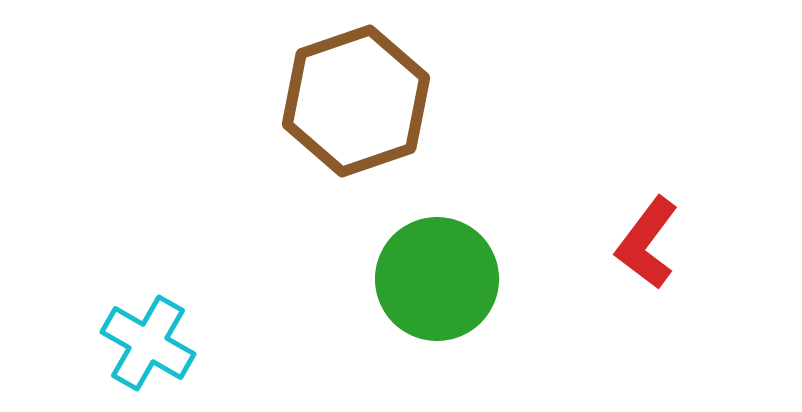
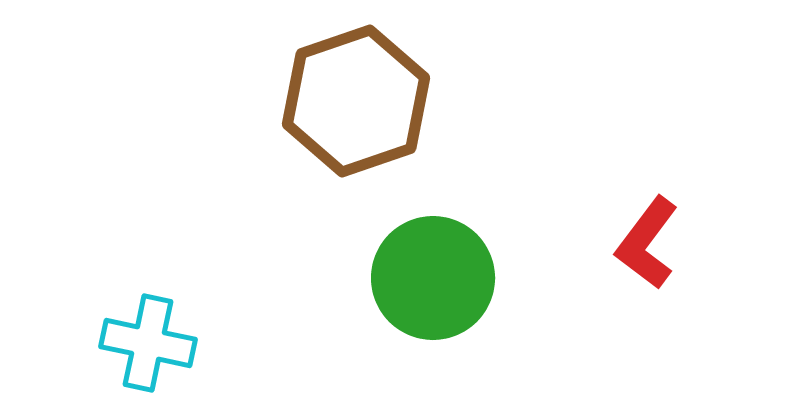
green circle: moved 4 px left, 1 px up
cyan cross: rotated 18 degrees counterclockwise
